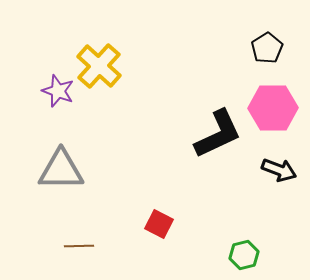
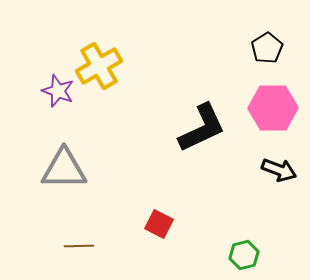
yellow cross: rotated 18 degrees clockwise
black L-shape: moved 16 px left, 6 px up
gray triangle: moved 3 px right, 1 px up
